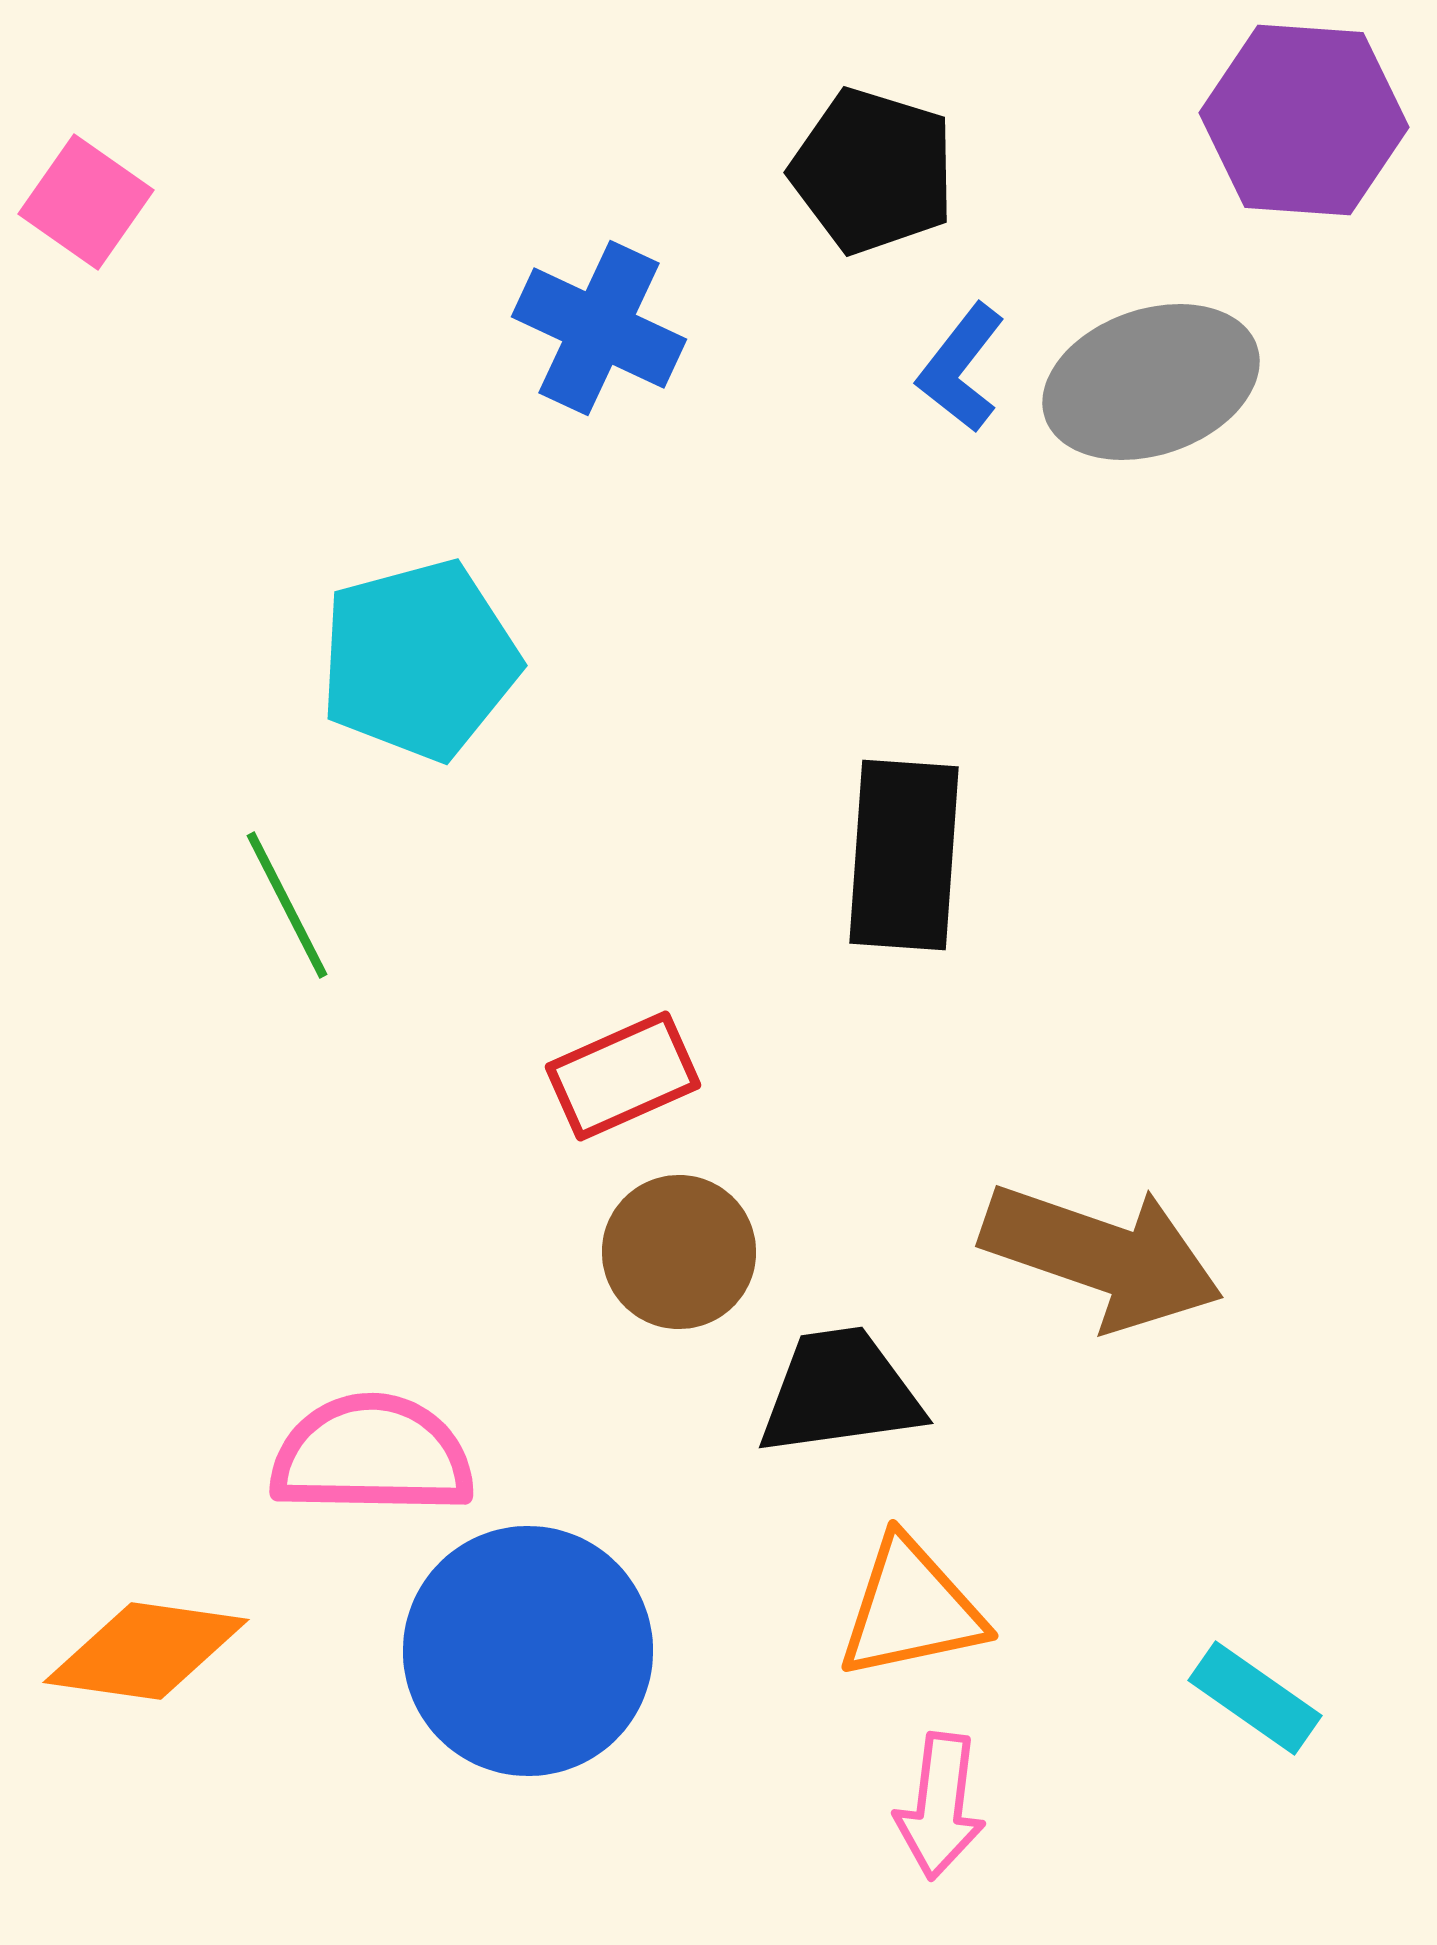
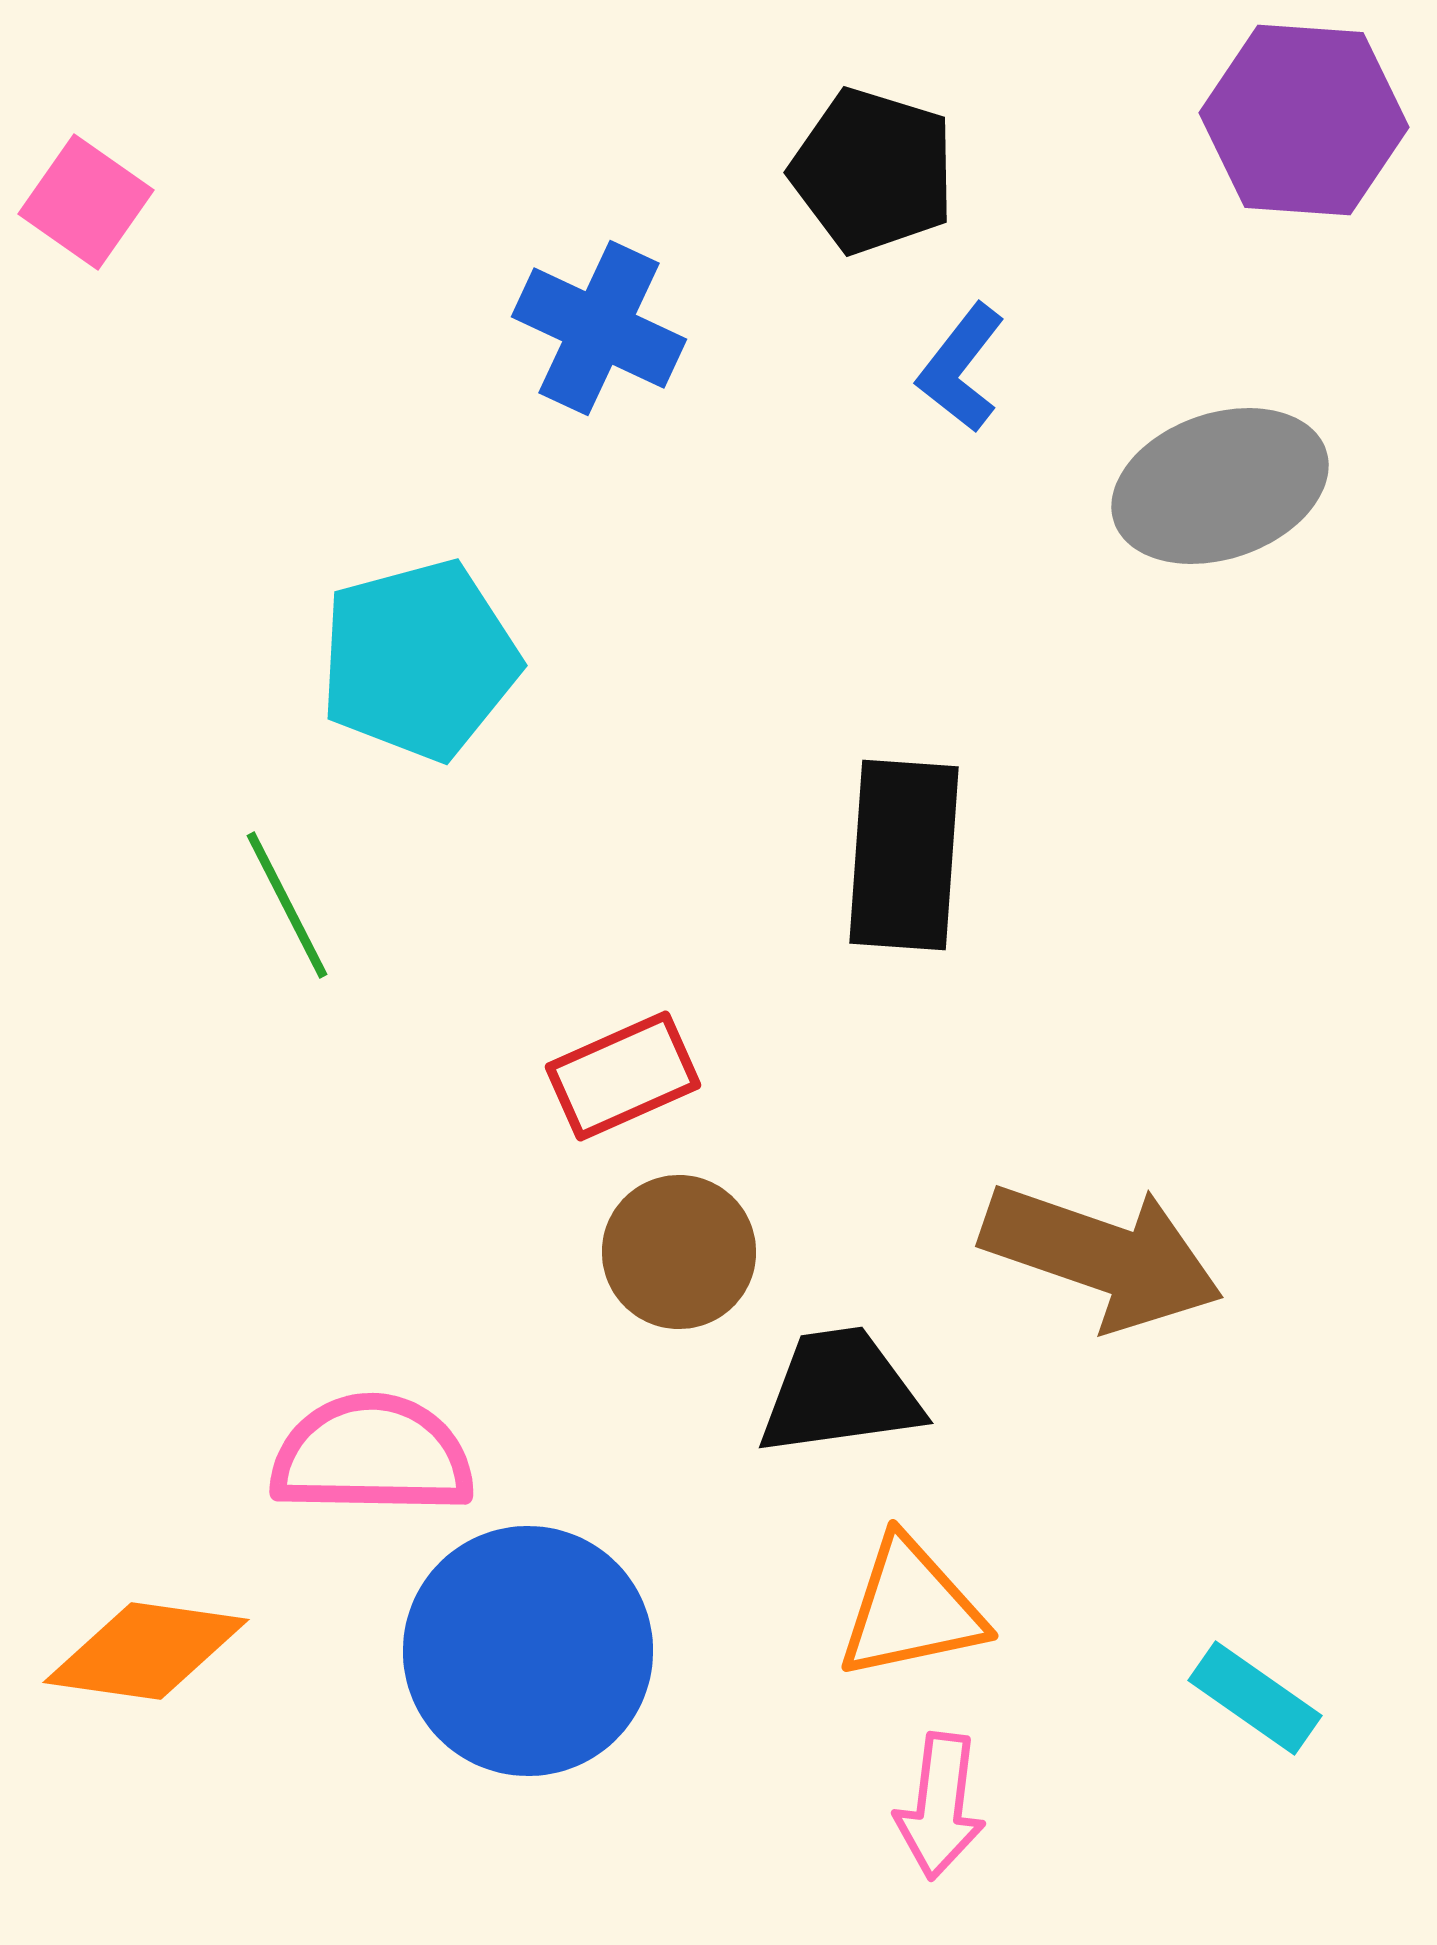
gray ellipse: moved 69 px right, 104 px down
